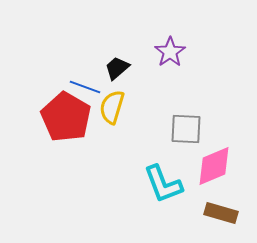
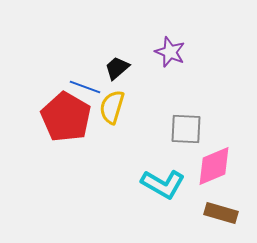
purple star: rotated 16 degrees counterclockwise
cyan L-shape: rotated 39 degrees counterclockwise
